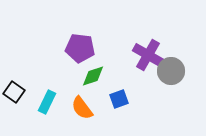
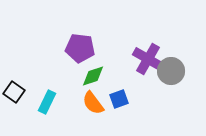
purple cross: moved 4 px down
orange semicircle: moved 11 px right, 5 px up
